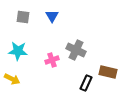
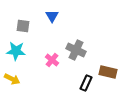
gray square: moved 9 px down
cyan star: moved 2 px left
pink cross: rotated 32 degrees counterclockwise
